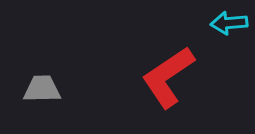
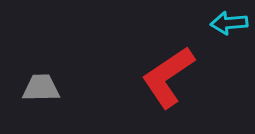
gray trapezoid: moved 1 px left, 1 px up
